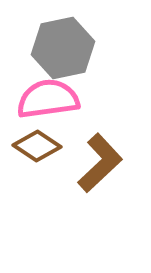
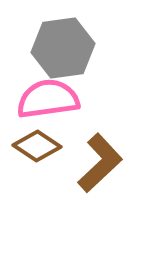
gray hexagon: rotated 4 degrees clockwise
